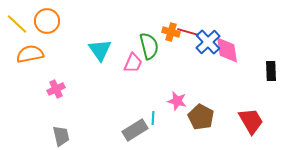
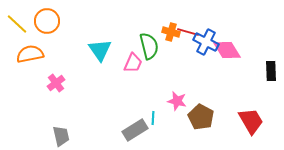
blue cross: moved 2 px left; rotated 20 degrees counterclockwise
pink diamond: rotated 24 degrees counterclockwise
pink cross: moved 6 px up; rotated 12 degrees counterclockwise
